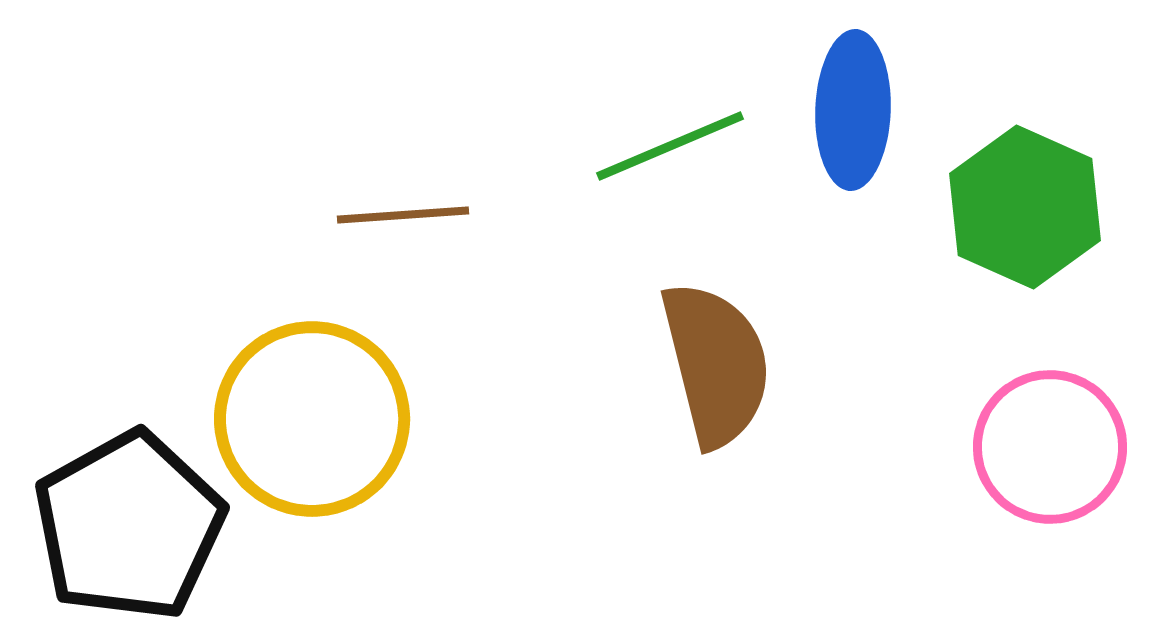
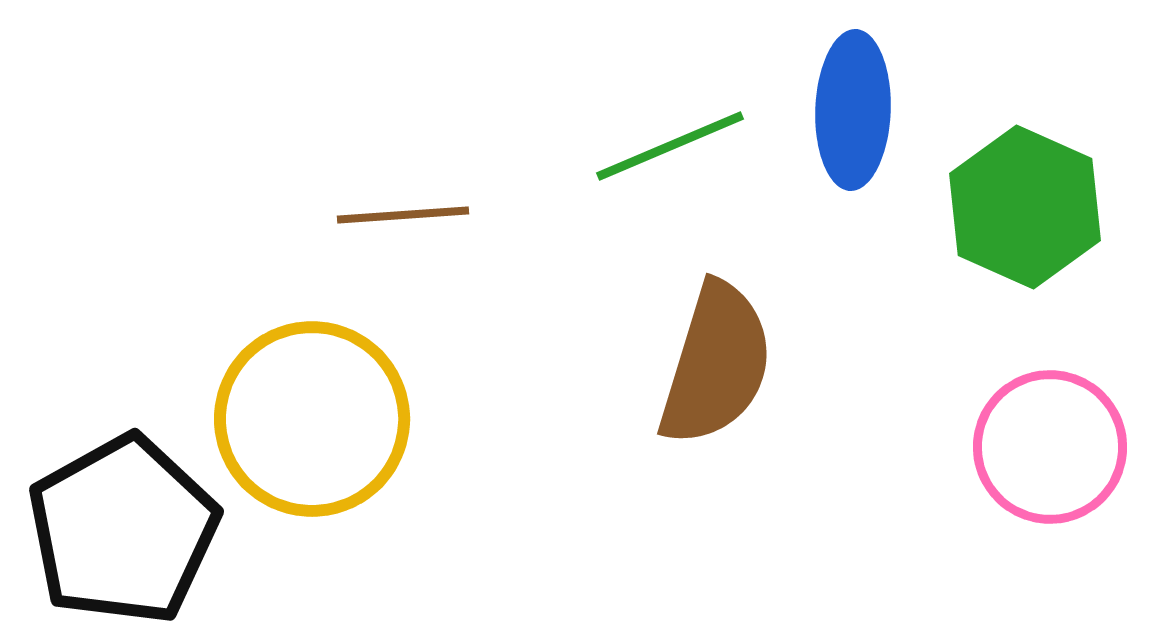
brown semicircle: rotated 31 degrees clockwise
black pentagon: moved 6 px left, 4 px down
